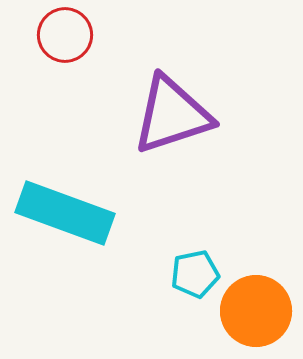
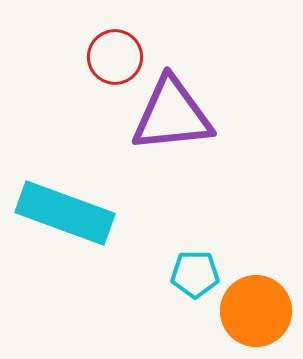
red circle: moved 50 px right, 22 px down
purple triangle: rotated 12 degrees clockwise
cyan pentagon: rotated 12 degrees clockwise
